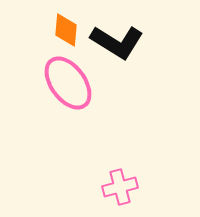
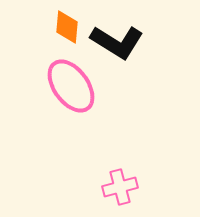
orange diamond: moved 1 px right, 3 px up
pink ellipse: moved 3 px right, 3 px down
